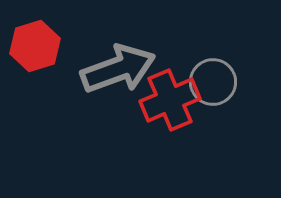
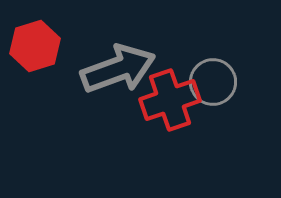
red cross: rotated 4 degrees clockwise
